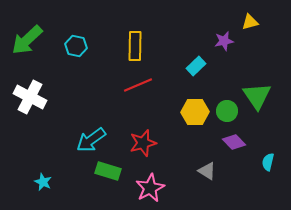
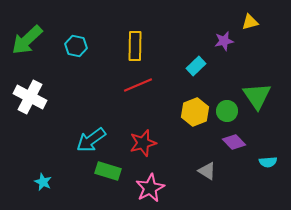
yellow hexagon: rotated 20 degrees counterclockwise
cyan semicircle: rotated 108 degrees counterclockwise
